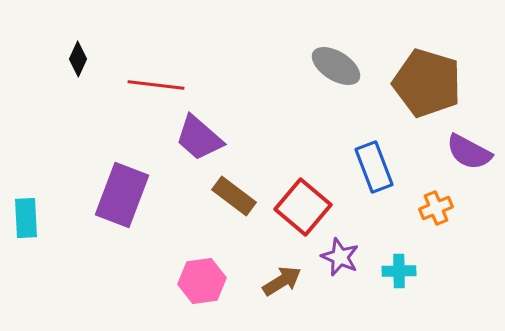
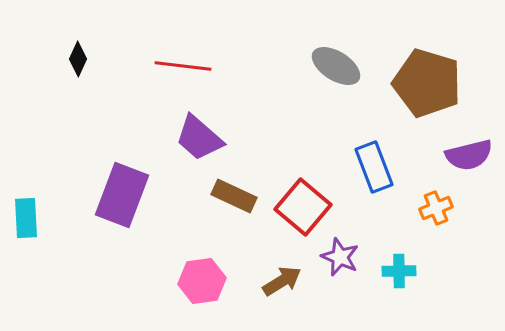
red line: moved 27 px right, 19 px up
purple semicircle: moved 3 px down; rotated 42 degrees counterclockwise
brown rectangle: rotated 12 degrees counterclockwise
